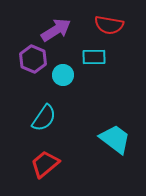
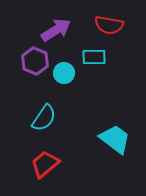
purple hexagon: moved 2 px right, 2 px down
cyan circle: moved 1 px right, 2 px up
